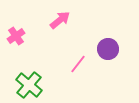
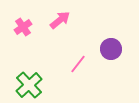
pink cross: moved 7 px right, 9 px up
purple circle: moved 3 px right
green cross: rotated 8 degrees clockwise
